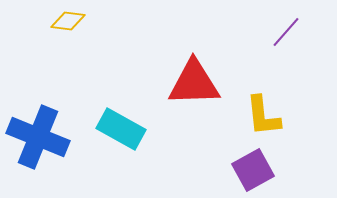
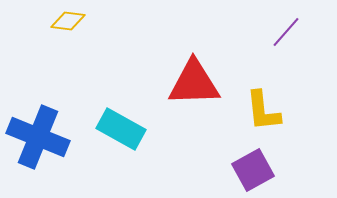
yellow L-shape: moved 5 px up
